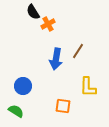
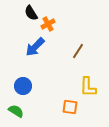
black semicircle: moved 2 px left, 1 px down
blue arrow: moved 21 px left, 12 px up; rotated 35 degrees clockwise
orange square: moved 7 px right, 1 px down
